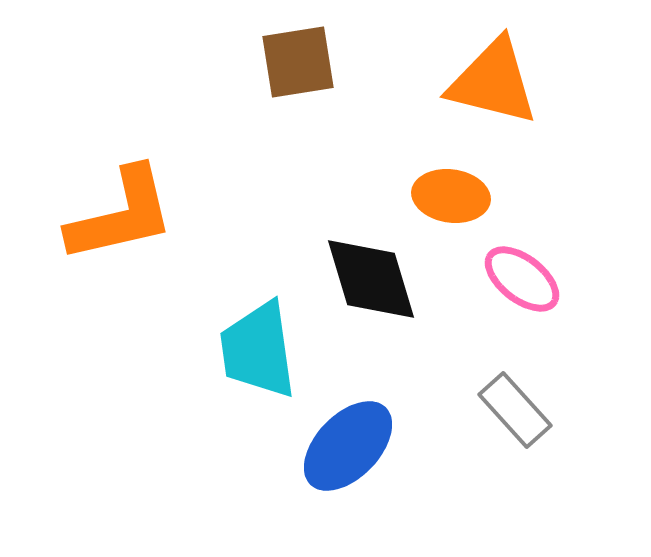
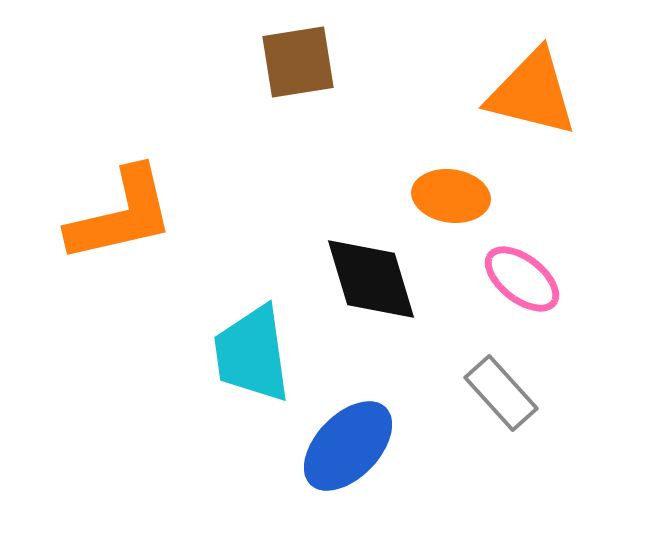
orange triangle: moved 39 px right, 11 px down
cyan trapezoid: moved 6 px left, 4 px down
gray rectangle: moved 14 px left, 17 px up
